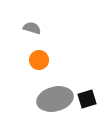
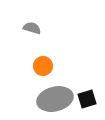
orange circle: moved 4 px right, 6 px down
